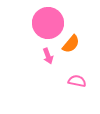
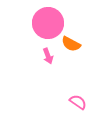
orange semicircle: rotated 78 degrees clockwise
pink semicircle: moved 1 px right, 21 px down; rotated 24 degrees clockwise
